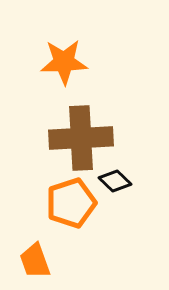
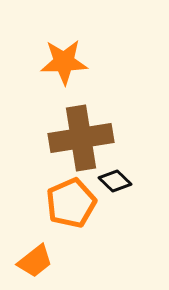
brown cross: rotated 6 degrees counterclockwise
orange pentagon: rotated 6 degrees counterclockwise
orange trapezoid: rotated 108 degrees counterclockwise
